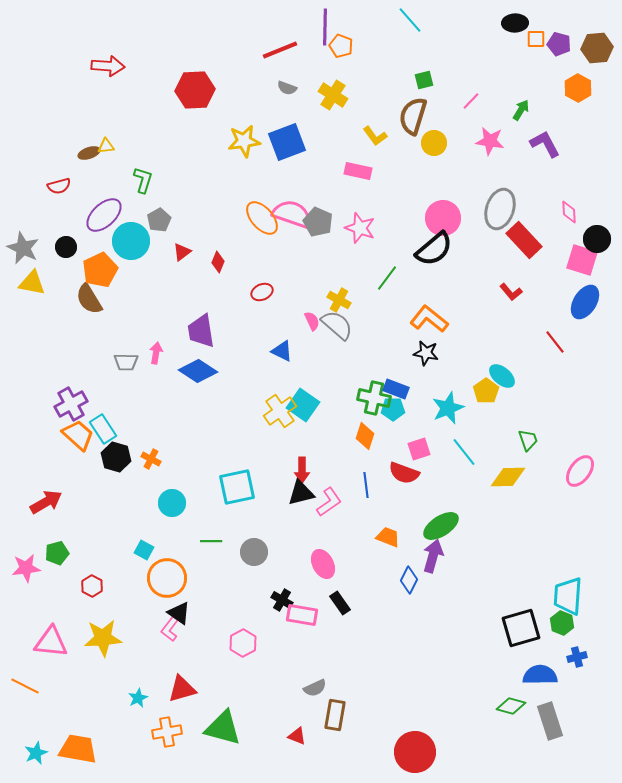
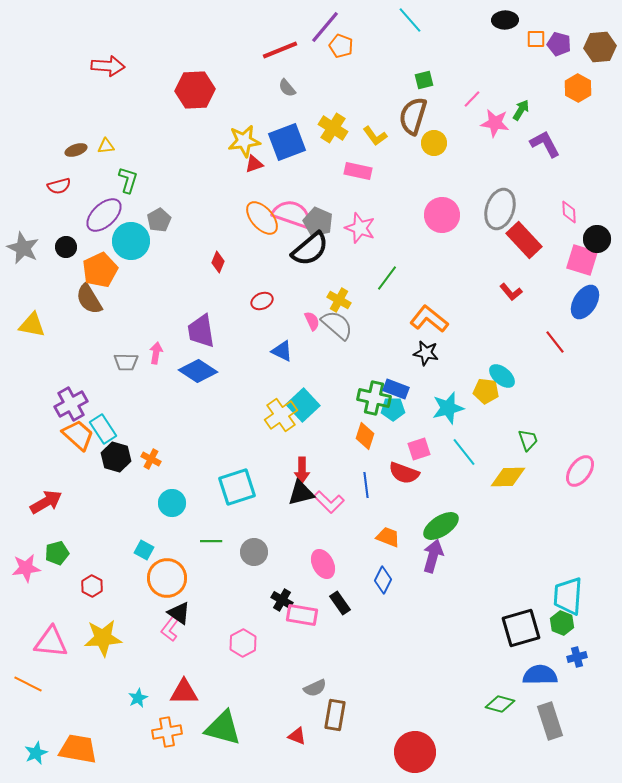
black ellipse at (515, 23): moved 10 px left, 3 px up
purple line at (325, 27): rotated 39 degrees clockwise
brown hexagon at (597, 48): moved 3 px right, 1 px up
gray semicircle at (287, 88): rotated 30 degrees clockwise
yellow cross at (333, 95): moved 33 px down
pink line at (471, 101): moved 1 px right, 2 px up
pink star at (490, 141): moved 5 px right, 18 px up
brown ellipse at (89, 153): moved 13 px left, 3 px up
green L-shape at (143, 180): moved 15 px left
pink circle at (443, 218): moved 1 px left, 3 px up
black semicircle at (434, 249): moved 124 px left
red triangle at (182, 252): moved 72 px right, 88 px up; rotated 18 degrees clockwise
yellow triangle at (32, 283): moved 42 px down
red ellipse at (262, 292): moved 9 px down
yellow pentagon at (486, 391): rotated 30 degrees counterclockwise
cyan square at (303, 405): rotated 12 degrees clockwise
cyan star at (448, 408): rotated 8 degrees clockwise
yellow cross at (280, 411): moved 1 px right, 4 px down
cyan square at (237, 487): rotated 6 degrees counterclockwise
pink L-shape at (329, 502): rotated 80 degrees clockwise
blue diamond at (409, 580): moved 26 px left
orange line at (25, 686): moved 3 px right, 2 px up
red triangle at (182, 689): moved 2 px right, 3 px down; rotated 16 degrees clockwise
green diamond at (511, 706): moved 11 px left, 2 px up
